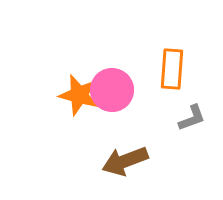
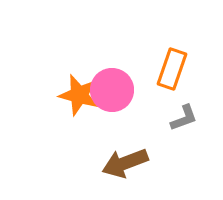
orange rectangle: rotated 15 degrees clockwise
gray L-shape: moved 8 px left
brown arrow: moved 2 px down
